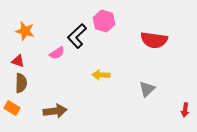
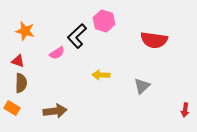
gray triangle: moved 5 px left, 3 px up
